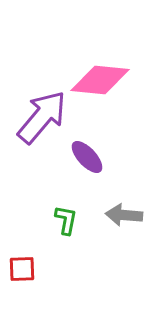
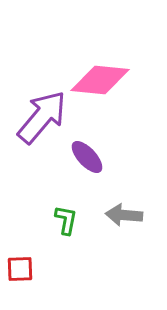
red square: moved 2 px left
